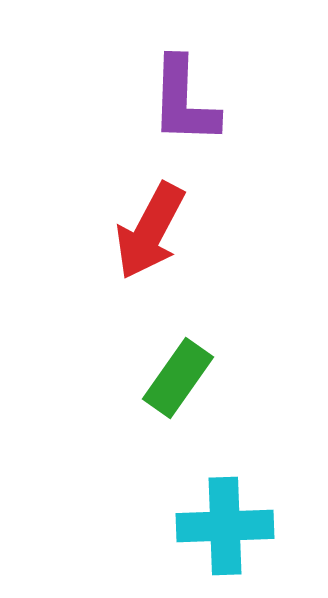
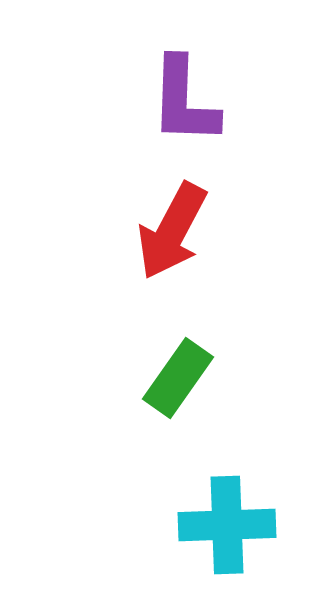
red arrow: moved 22 px right
cyan cross: moved 2 px right, 1 px up
